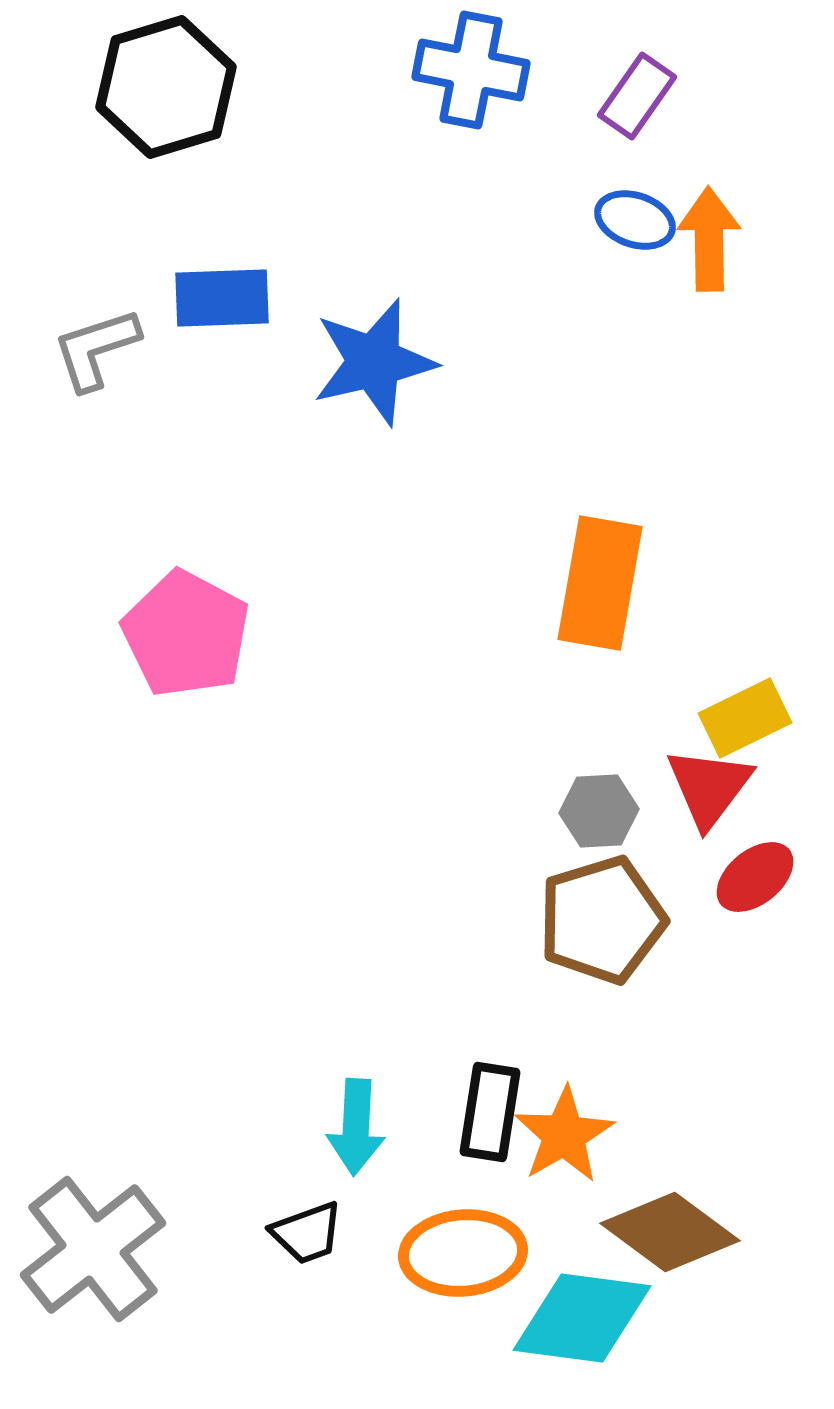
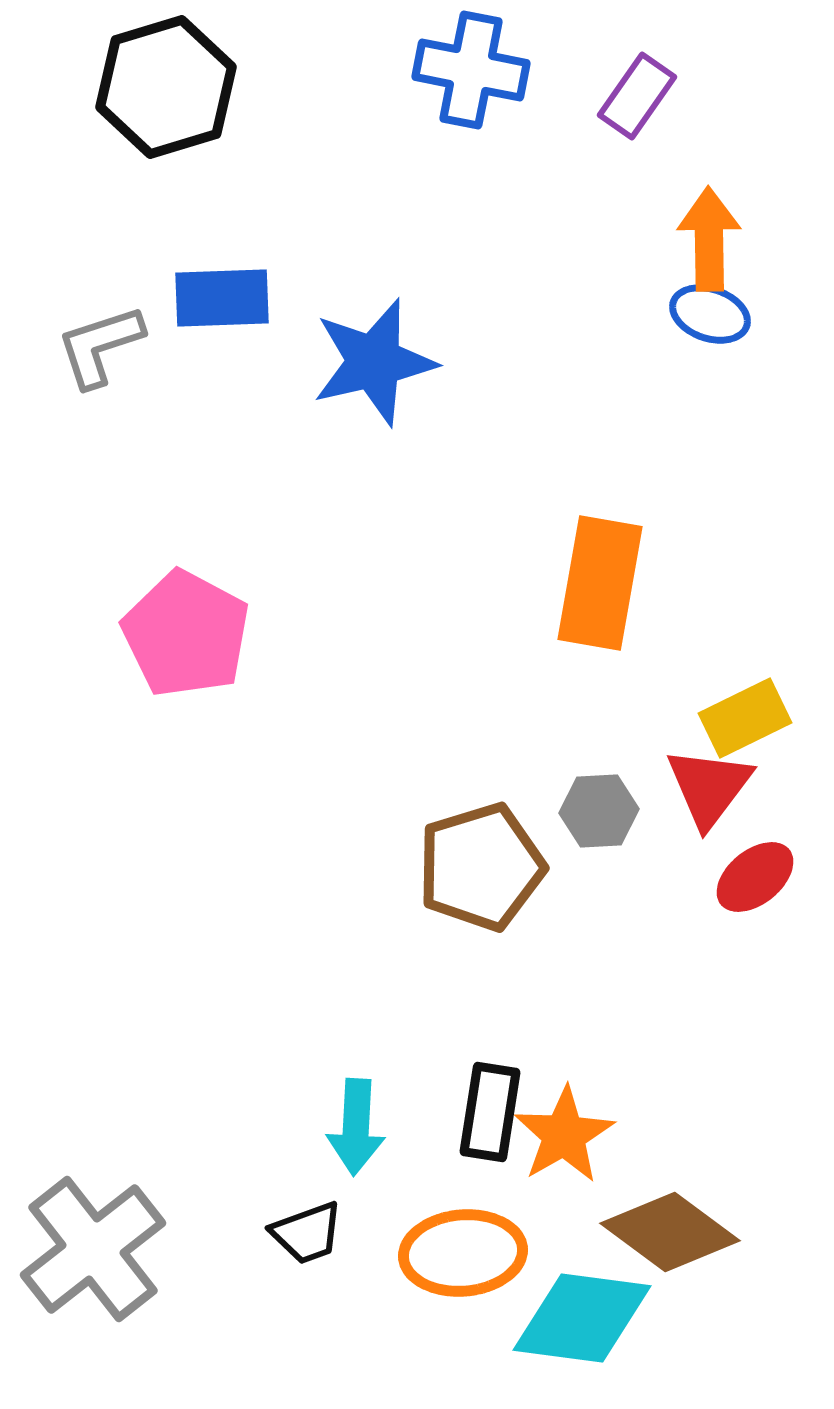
blue ellipse: moved 75 px right, 94 px down
gray L-shape: moved 4 px right, 3 px up
brown pentagon: moved 121 px left, 53 px up
